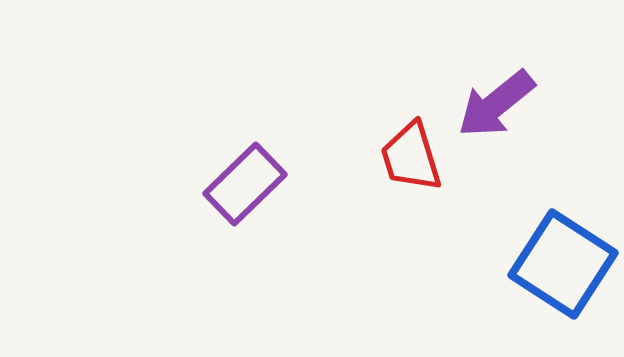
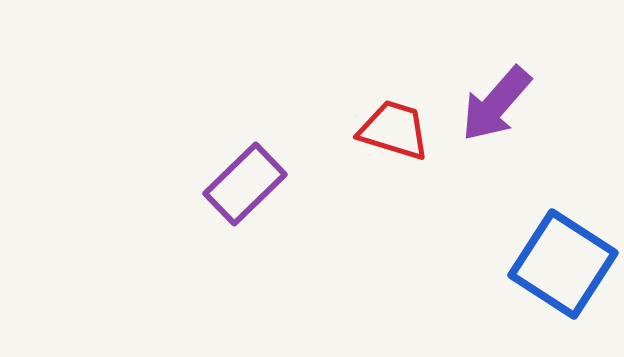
purple arrow: rotated 10 degrees counterclockwise
red trapezoid: moved 17 px left, 27 px up; rotated 124 degrees clockwise
